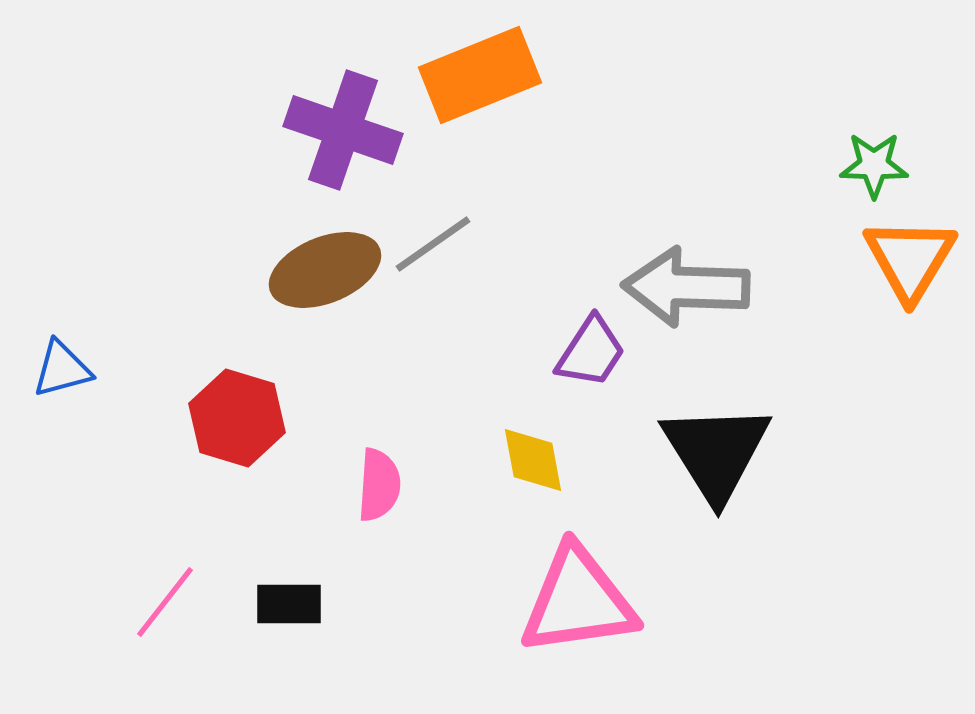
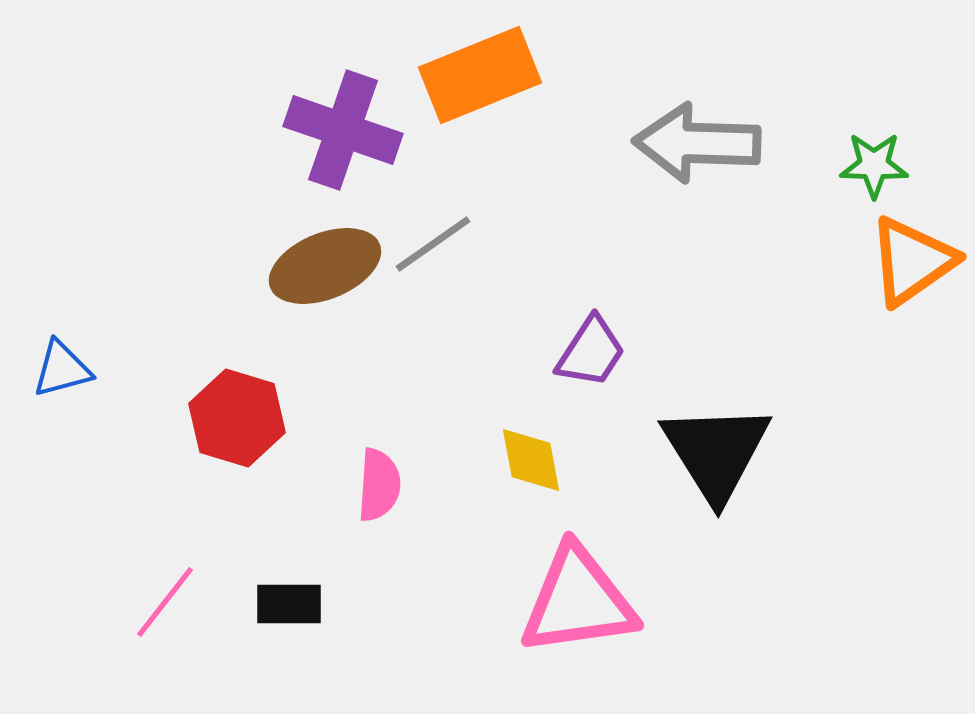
orange triangle: moved 2 px right, 2 px down; rotated 24 degrees clockwise
brown ellipse: moved 4 px up
gray arrow: moved 11 px right, 144 px up
yellow diamond: moved 2 px left
